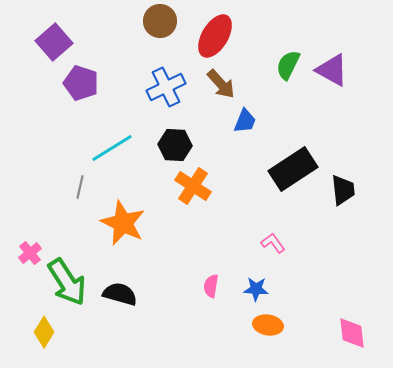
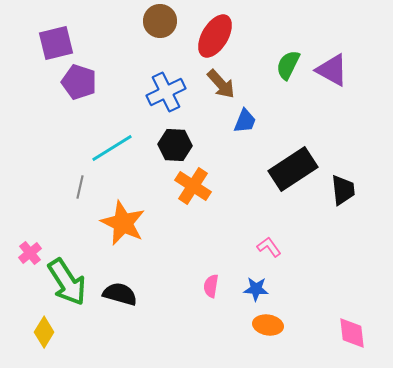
purple square: moved 2 px right, 1 px down; rotated 27 degrees clockwise
purple pentagon: moved 2 px left, 1 px up
blue cross: moved 5 px down
pink L-shape: moved 4 px left, 4 px down
